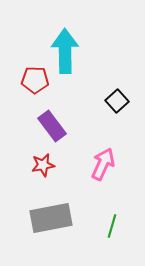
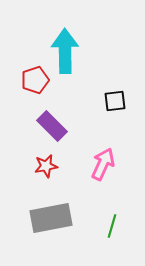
red pentagon: rotated 20 degrees counterclockwise
black square: moved 2 px left; rotated 35 degrees clockwise
purple rectangle: rotated 8 degrees counterclockwise
red star: moved 3 px right, 1 px down
